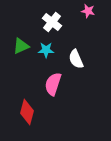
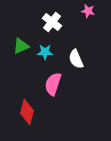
cyan star: moved 1 px left, 2 px down
